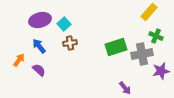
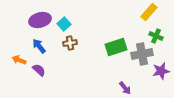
orange arrow: rotated 104 degrees counterclockwise
